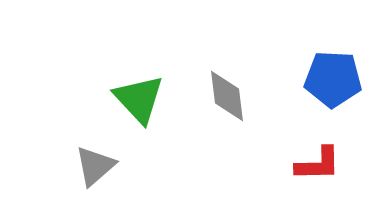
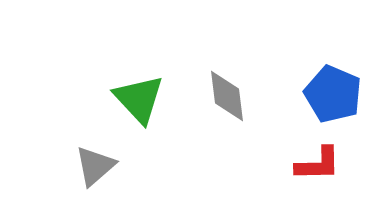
blue pentagon: moved 15 px down; rotated 20 degrees clockwise
